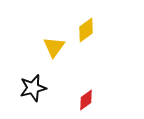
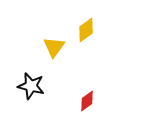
black star: moved 2 px left, 2 px up; rotated 28 degrees clockwise
red diamond: moved 1 px right, 1 px down
